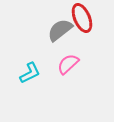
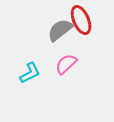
red ellipse: moved 1 px left, 2 px down
pink semicircle: moved 2 px left
